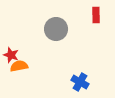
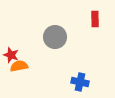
red rectangle: moved 1 px left, 4 px down
gray circle: moved 1 px left, 8 px down
blue cross: rotated 18 degrees counterclockwise
